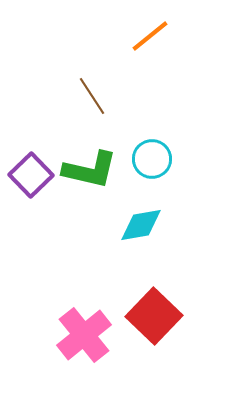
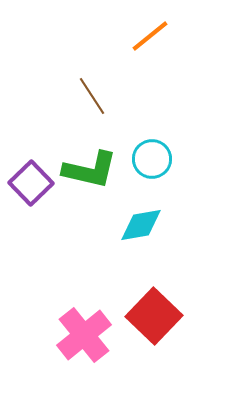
purple square: moved 8 px down
